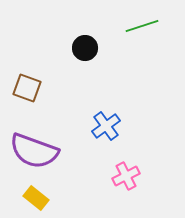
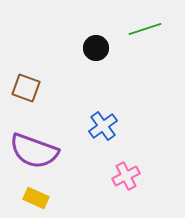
green line: moved 3 px right, 3 px down
black circle: moved 11 px right
brown square: moved 1 px left
blue cross: moved 3 px left
yellow rectangle: rotated 15 degrees counterclockwise
